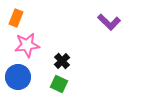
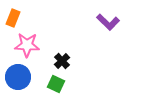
orange rectangle: moved 3 px left
purple L-shape: moved 1 px left
pink star: rotated 10 degrees clockwise
green square: moved 3 px left
